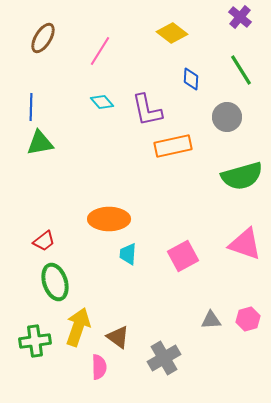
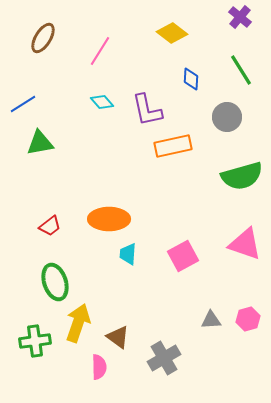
blue line: moved 8 px left, 3 px up; rotated 56 degrees clockwise
red trapezoid: moved 6 px right, 15 px up
yellow arrow: moved 4 px up
